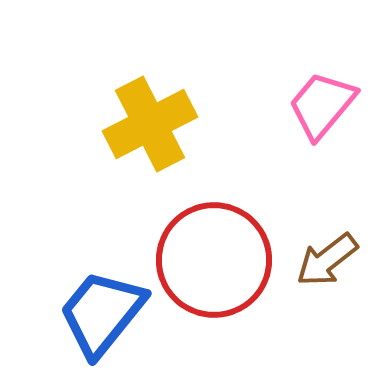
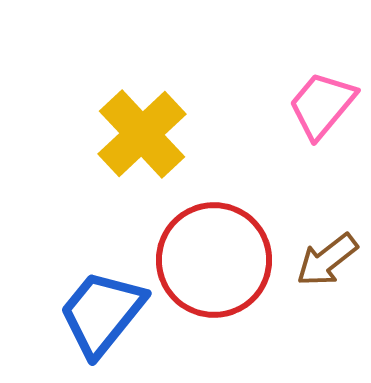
yellow cross: moved 8 px left, 10 px down; rotated 16 degrees counterclockwise
